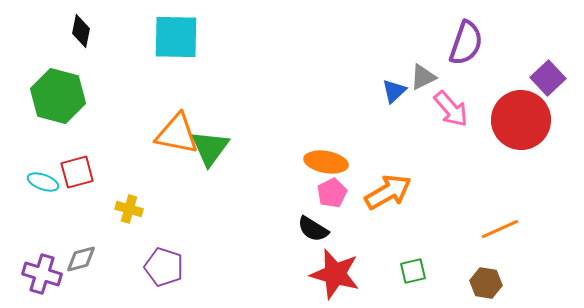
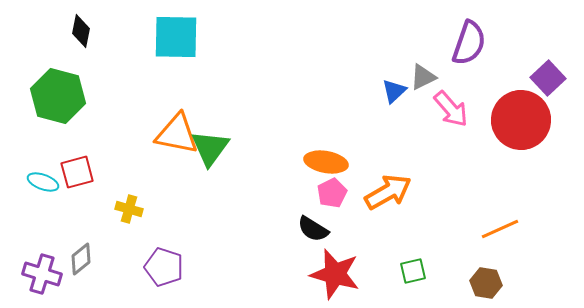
purple semicircle: moved 3 px right
gray diamond: rotated 24 degrees counterclockwise
